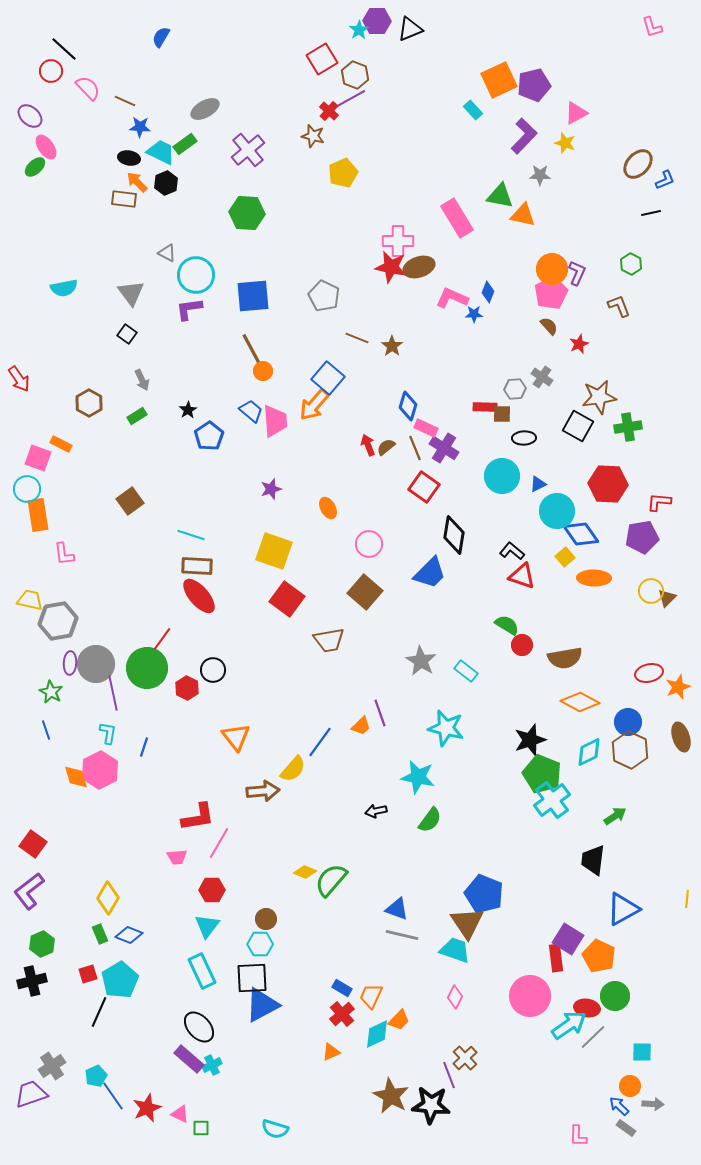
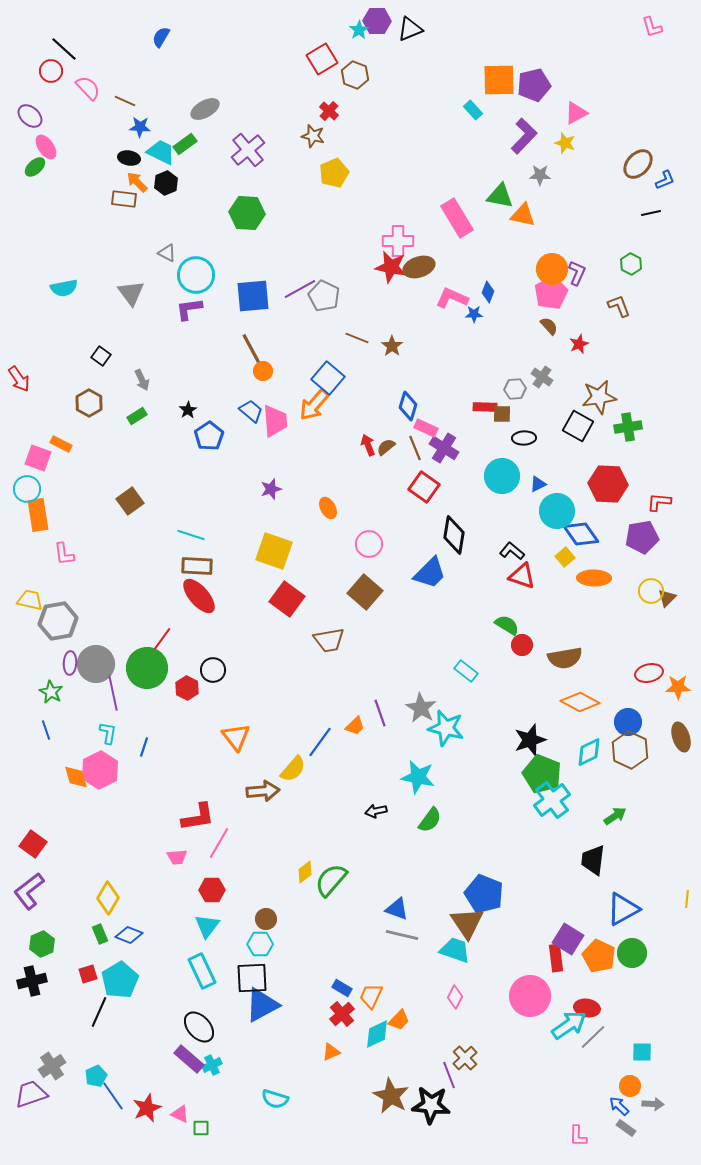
orange square at (499, 80): rotated 24 degrees clockwise
purple line at (350, 99): moved 50 px left, 190 px down
yellow pentagon at (343, 173): moved 9 px left
black square at (127, 334): moved 26 px left, 22 px down
gray star at (421, 661): moved 47 px down
orange star at (678, 687): rotated 20 degrees clockwise
orange trapezoid at (361, 726): moved 6 px left
yellow diamond at (305, 872): rotated 60 degrees counterclockwise
green circle at (615, 996): moved 17 px right, 43 px up
cyan semicircle at (275, 1129): moved 30 px up
